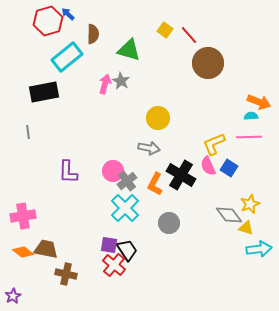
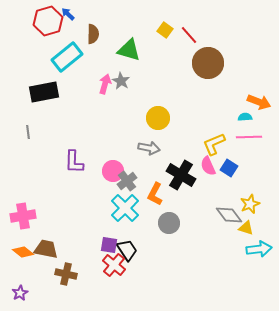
cyan semicircle: moved 6 px left, 1 px down
purple L-shape: moved 6 px right, 10 px up
orange L-shape: moved 10 px down
purple star: moved 7 px right, 3 px up
